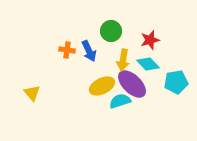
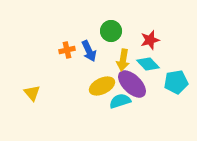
orange cross: rotated 21 degrees counterclockwise
